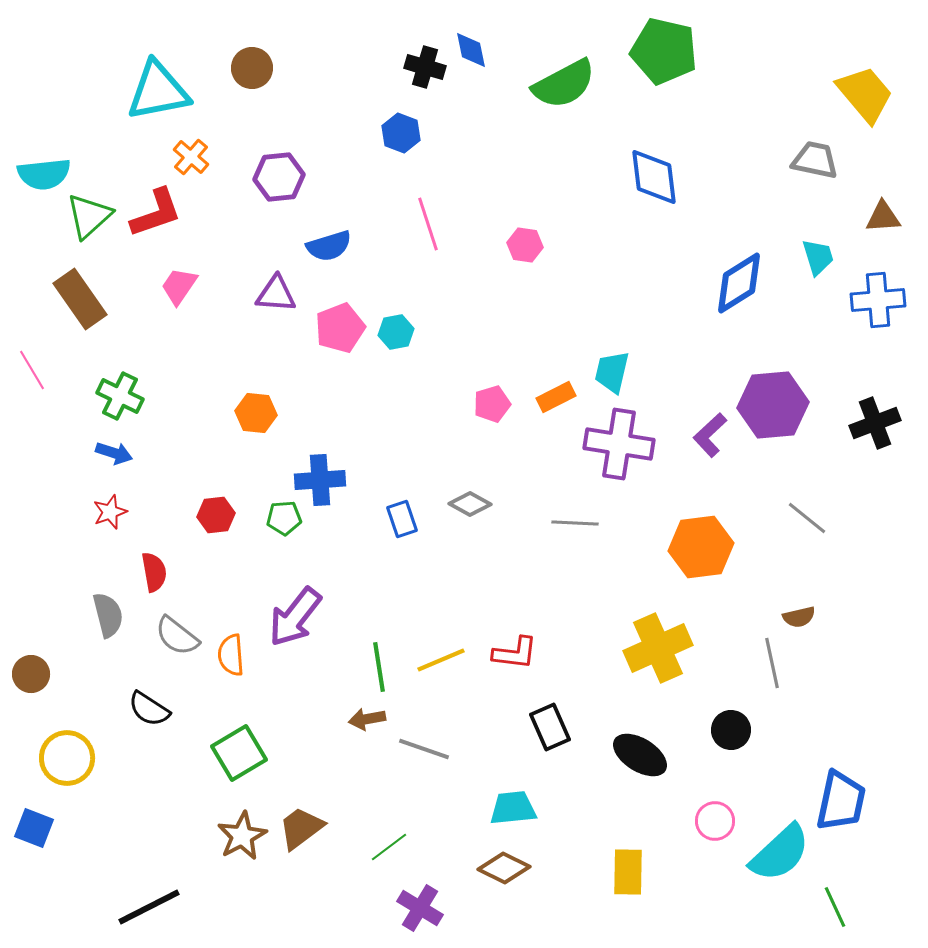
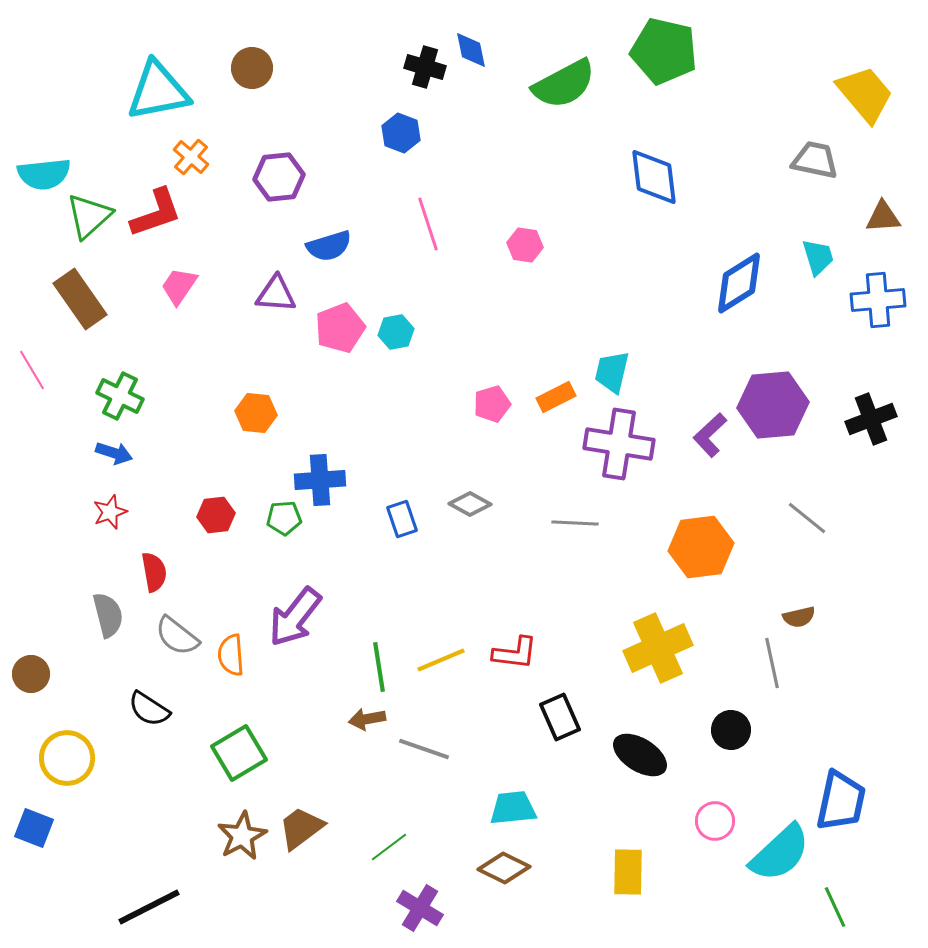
black cross at (875, 423): moved 4 px left, 4 px up
black rectangle at (550, 727): moved 10 px right, 10 px up
